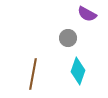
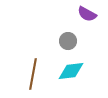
gray circle: moved 3 px down
cyan diamond: moved 7 px left; rotated 64 degrees clockwise
